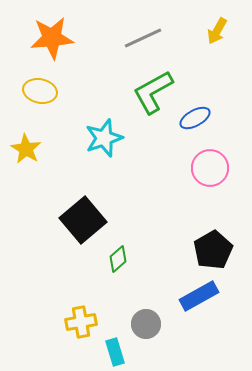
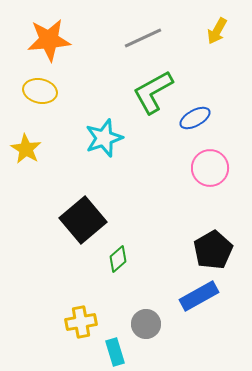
orange star: moved 3 px left, 2 px down
